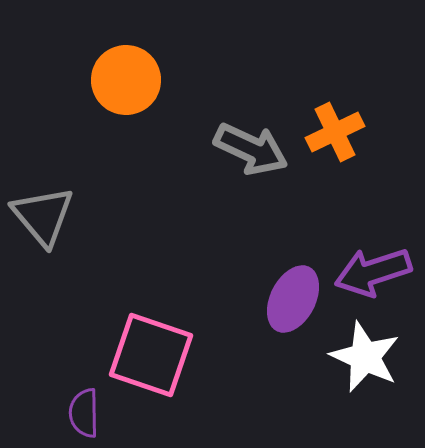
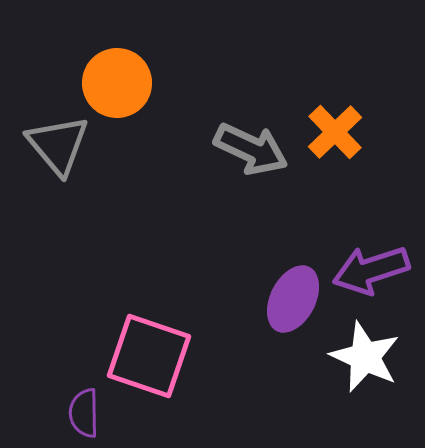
orange circle: moved 9 px left, 3 px down
orange cross: rotated 18 degrees counterclockwise
gray triangle: moved 15 px right, 71 px up
purple arrow: moved 2 px left, 2 px up
pink square: moved 2 px left, 1 px down
